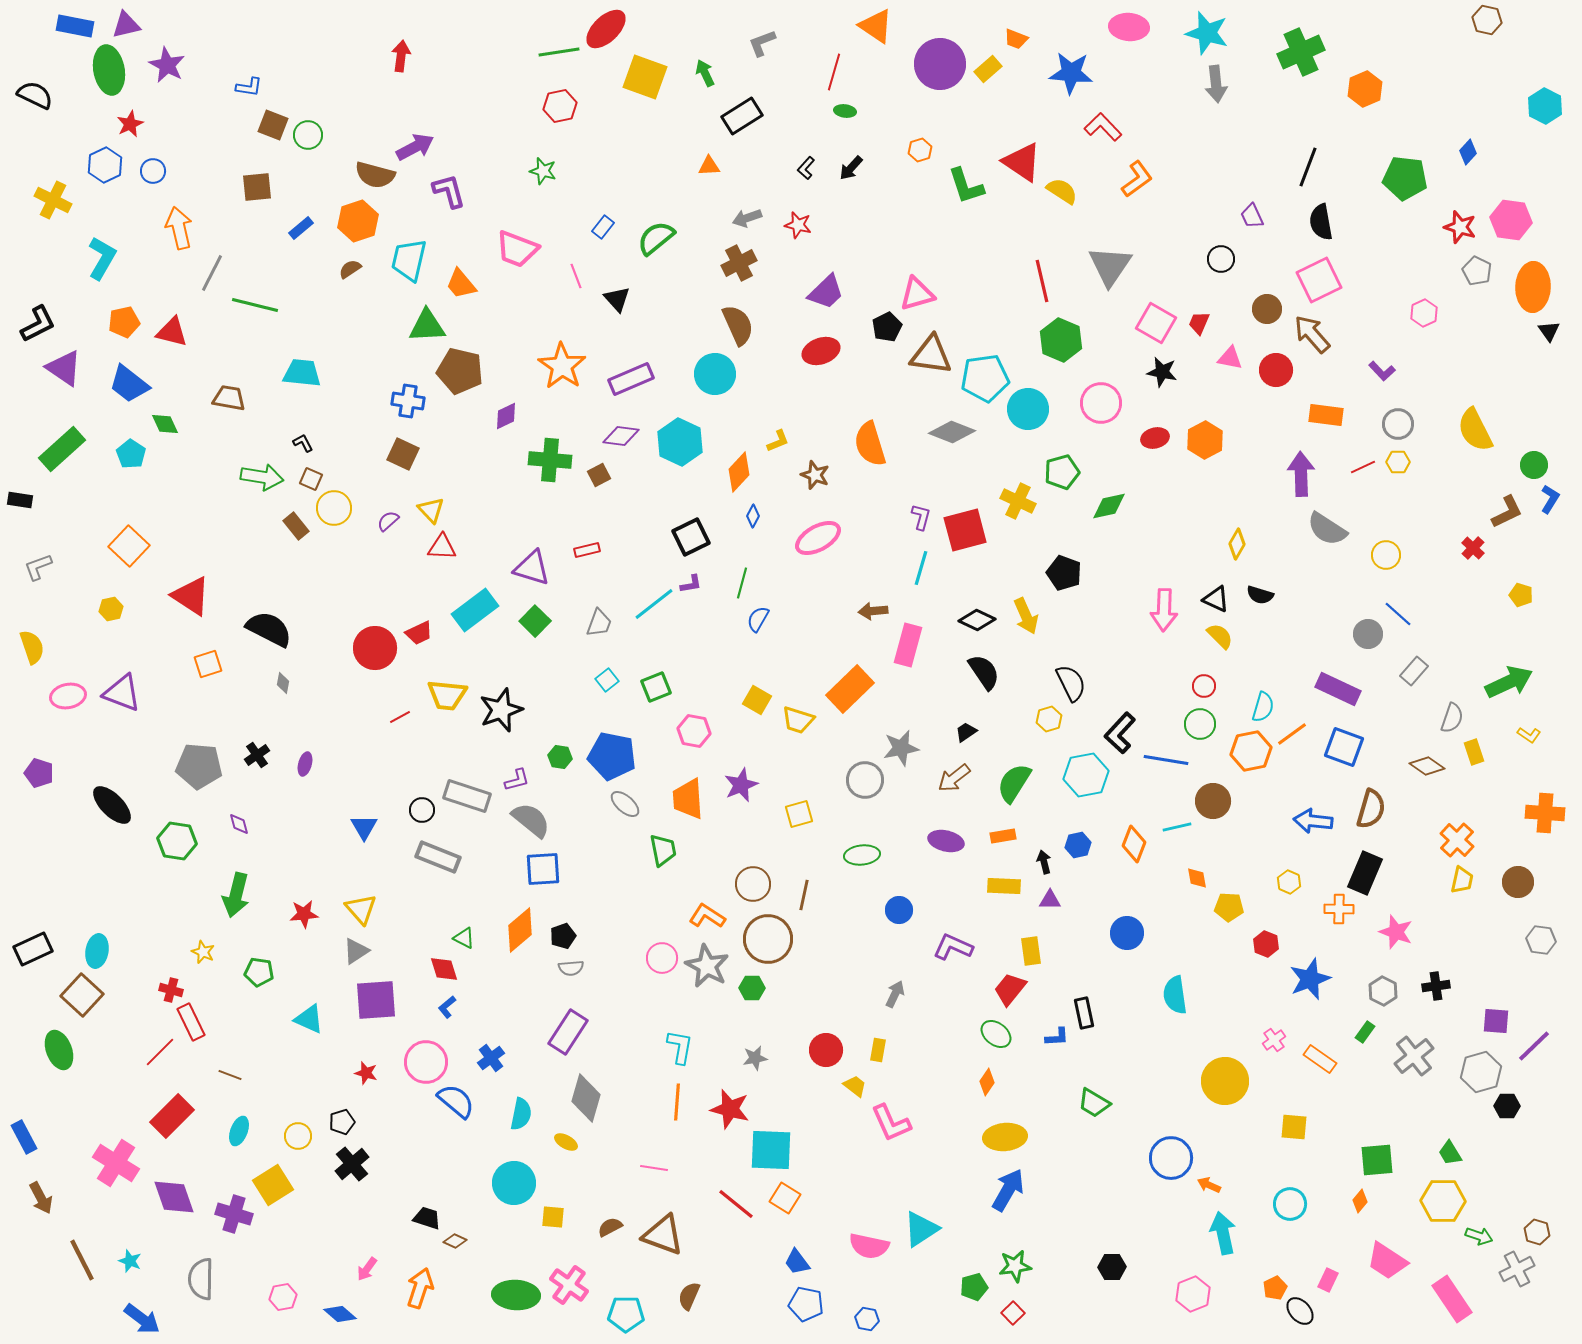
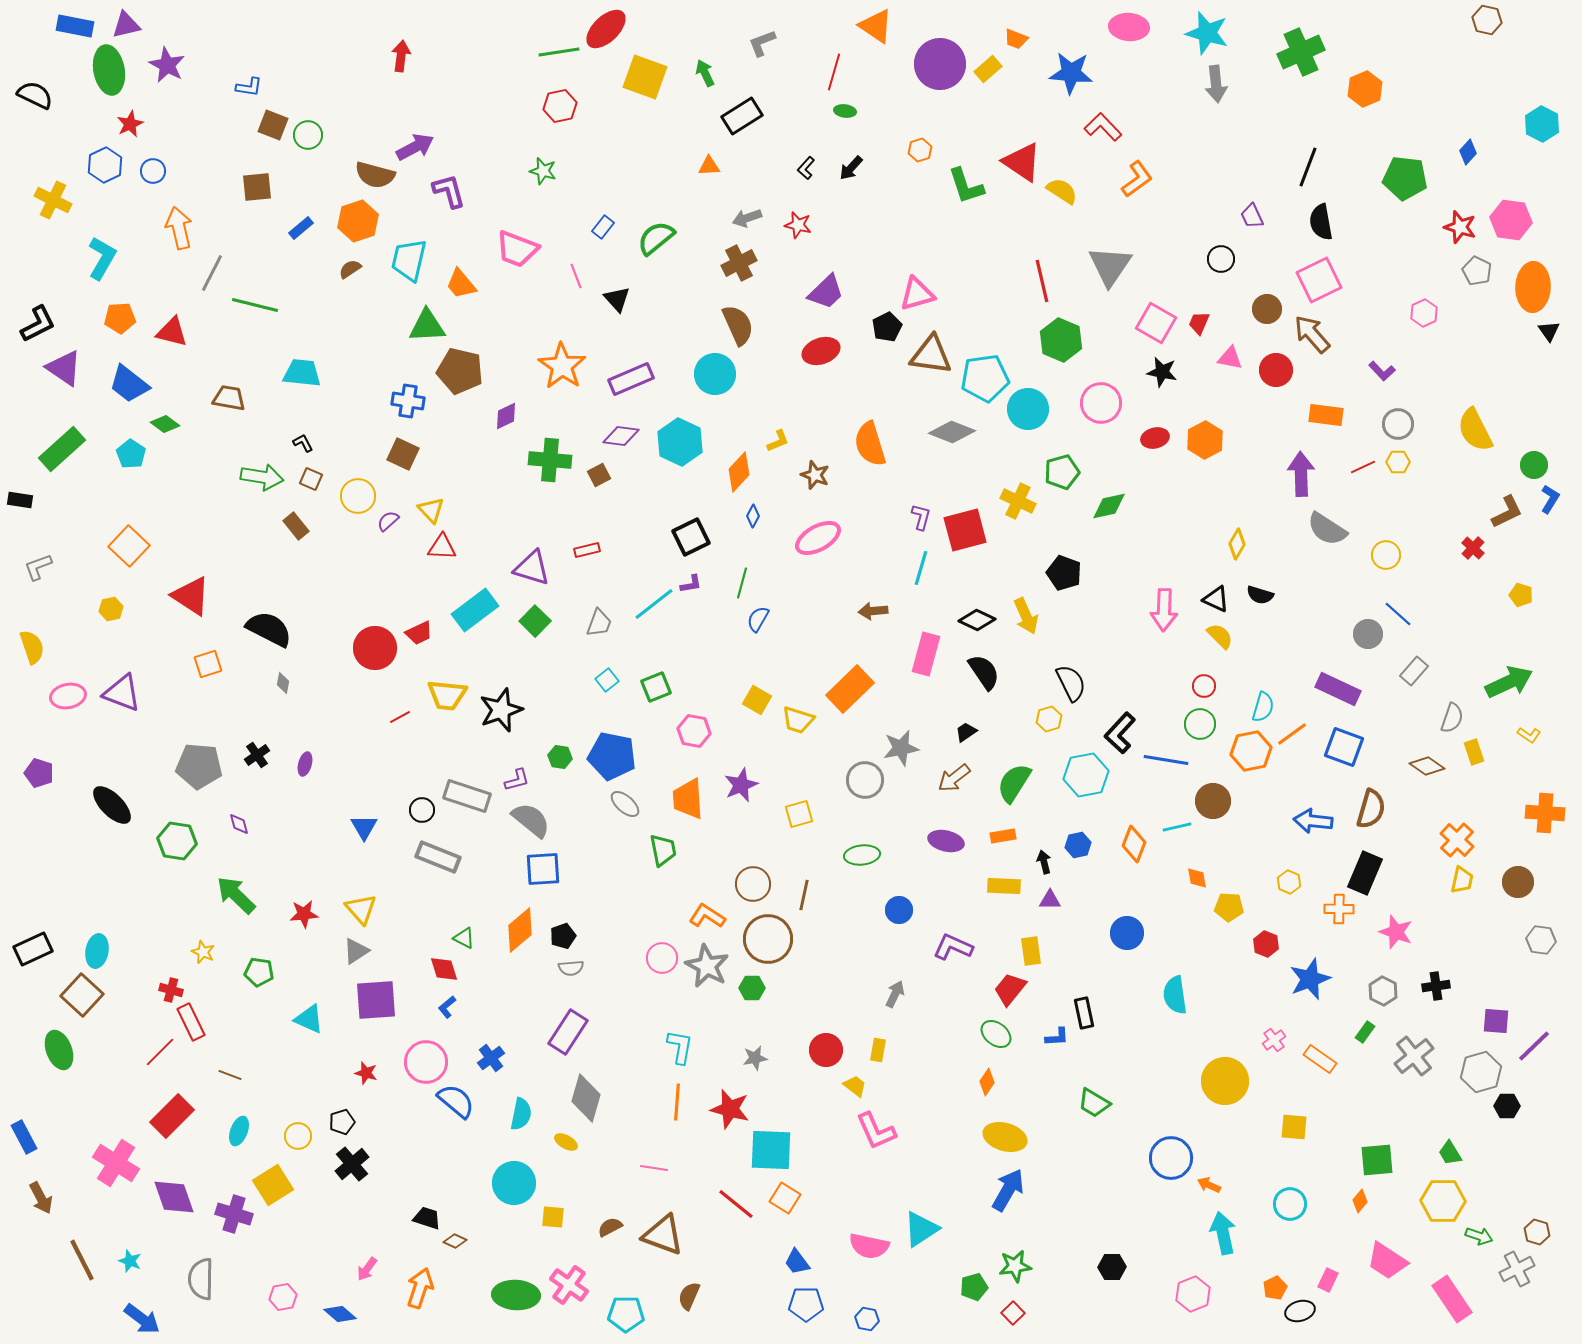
cyan hexagon at (1545, 106): moved 3 px left, 18 px down
orange pentagon at (124, 322): moved 4 px left, 4 px up; rotated 8 degrees clockwise
green diamond at (165, 424): rotated 28 degrees counterclockwise
yellow circle at (334, 508): moved 24 px right, 12 px up
pink rectangle at (908, 645): moved 18 px right, 9 px down
green arrow at (236, 895): rotated 120 degrees clockwise
pink L-shape at (891, 1123): moved 15 px left, 8 px down
yellow ellipse at (1005, 1137): rotated 21 degrees clockwise
blue pentagon at (806, 1304): rotated 12 degrees counterclockwise
black ellipse at (1300, 1311): rotated 64 degrees counterclockwise
